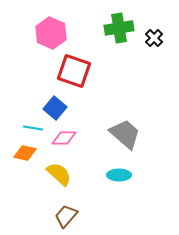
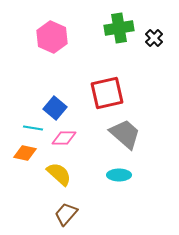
pink hexagon: moved 1 px right, 4 px down
red square: moved 33 px right, 22 px down; rotated 32 degrees counterclockwise
brown trapezoid: moved 2 px up
